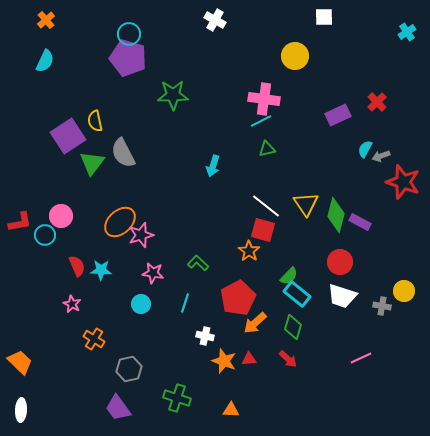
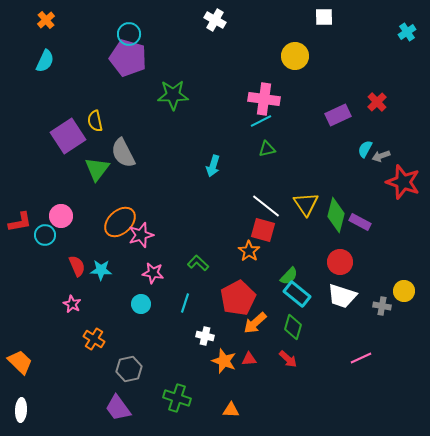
green triangle at (92, 163): moved 5 px right, 6 px down
